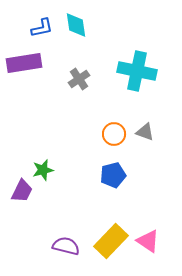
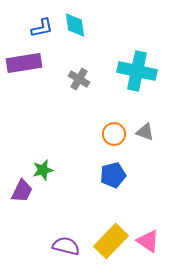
cyan diamond: moved 1 px left
gray cross: rotated 25 degrees counterclockwise
